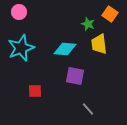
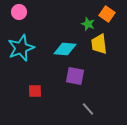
orange square: moved 3 px left
